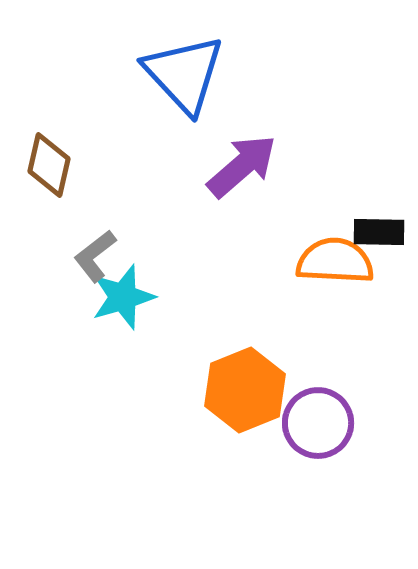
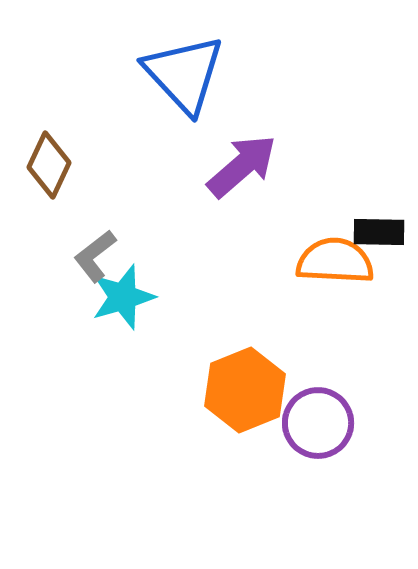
brown diamond: rotated 12 degrees clockwise
